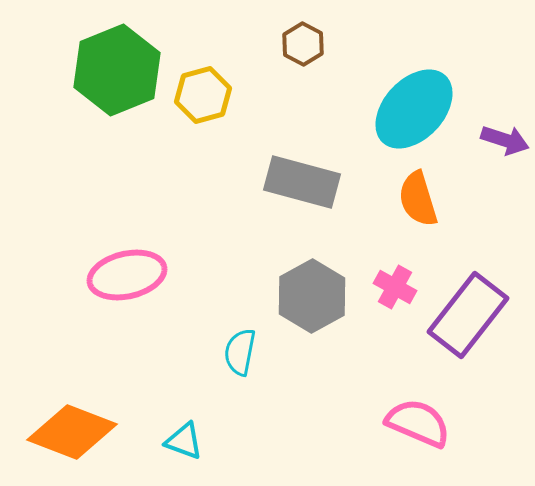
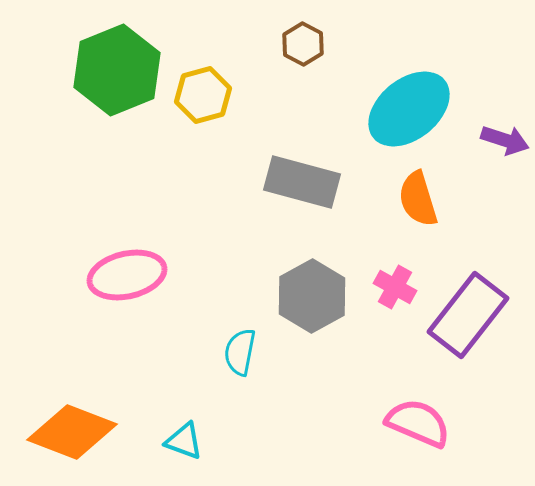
cyan ellipse: moved 5 px left; rotated 8 degrees clockwise
